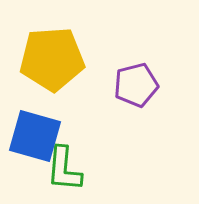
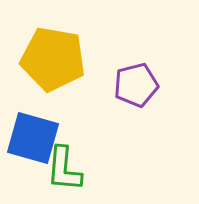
yellow pentagon: moved 1 px right; rotated 14 degrees clockwise
blue square: moved 2 px left, 2 px down
